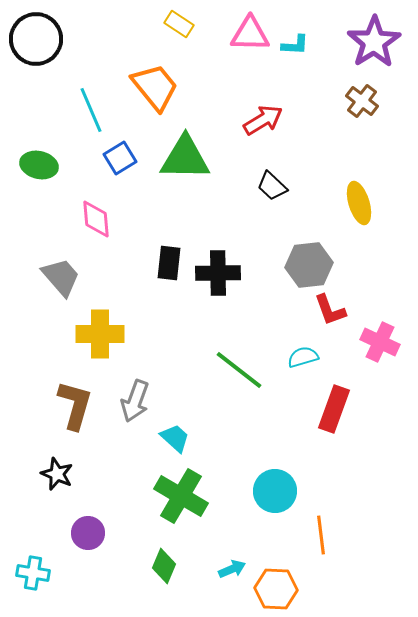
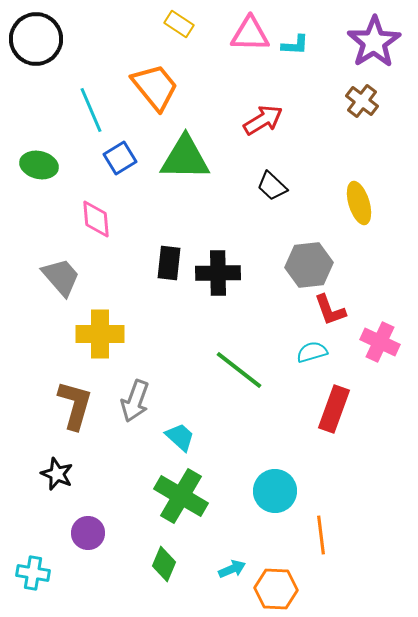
cyan semicircle: moved 9 px right, 5 px up
cyan trapezoid: moved 5 px right, 1 px up
green diamond: moved 2 px up
